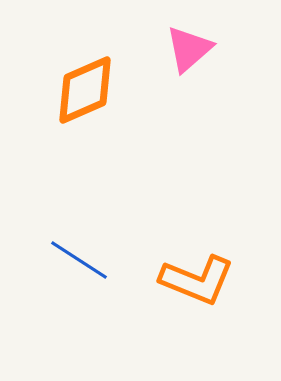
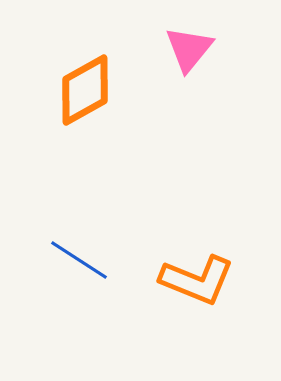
pink triangle: rotated 10 degrees counterclockwise
orange diamond: rotated 6 degrees counterclockwise
